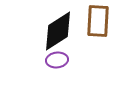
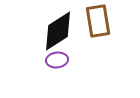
brown rectangle: rotated 12 degrees counterclockwise
